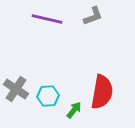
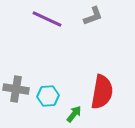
purple line: rotated 12 degrees clockwise
gray cross: rotated 25 degrees counterclockwise
green arrow: moved 4 px down
